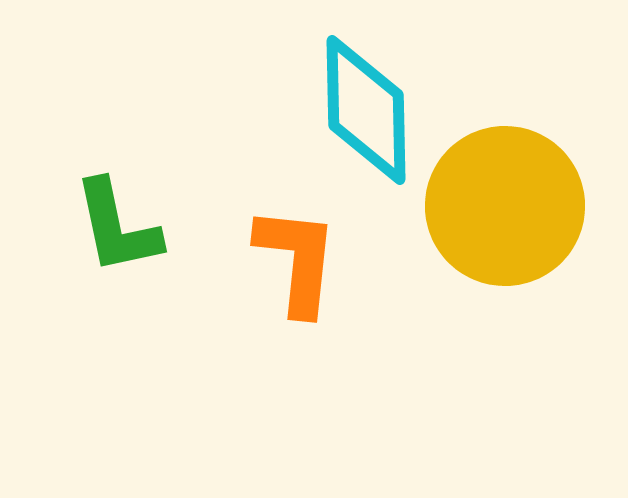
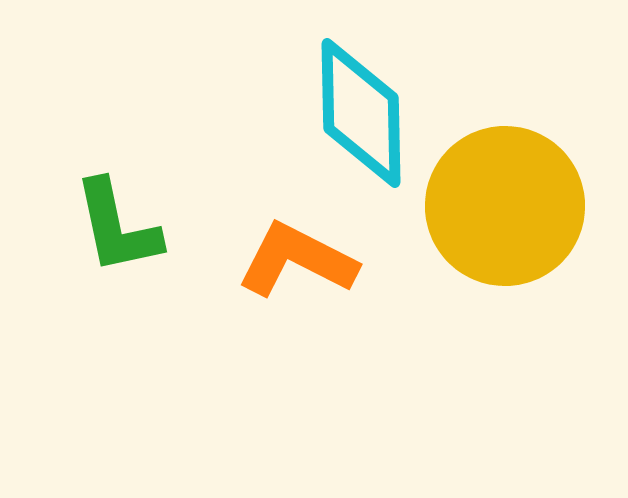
cyan diamond: moved 5 px left, 3 px down
orange L-shape: rotated 69 degrees counterclockwise
